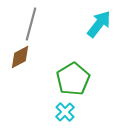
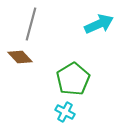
cyan arrow: rotated 28 degrees clockwise
brown diamond: rotated 75 degrees clockwise
cyan cross: rotated 18 degrees counterclockwise
